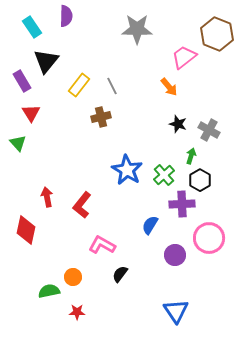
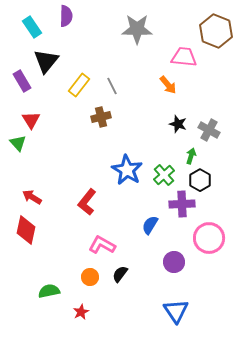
brown hexagon: moved 1 px left, 3 px up
pink trapezoid: rotated 44 degrees clockwise
orange arrow: moved 1 px left, 2 px up
red triangle: moved 7 px down
red arrow: moved 15 px left; rotated 48 degrees counterclockwise
red L-shape: moved 5 px right, 3 px up
purple circle: moved 1 px left, 7 px down
orange circle: moved 17 px right
red star: moved 4 px right; rotated 28 degrees counterclockwise
